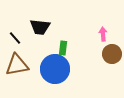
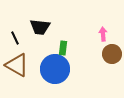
black line: rotated 16 degrees clockwise
brown triangle: rotated 40 degrees clockwise
